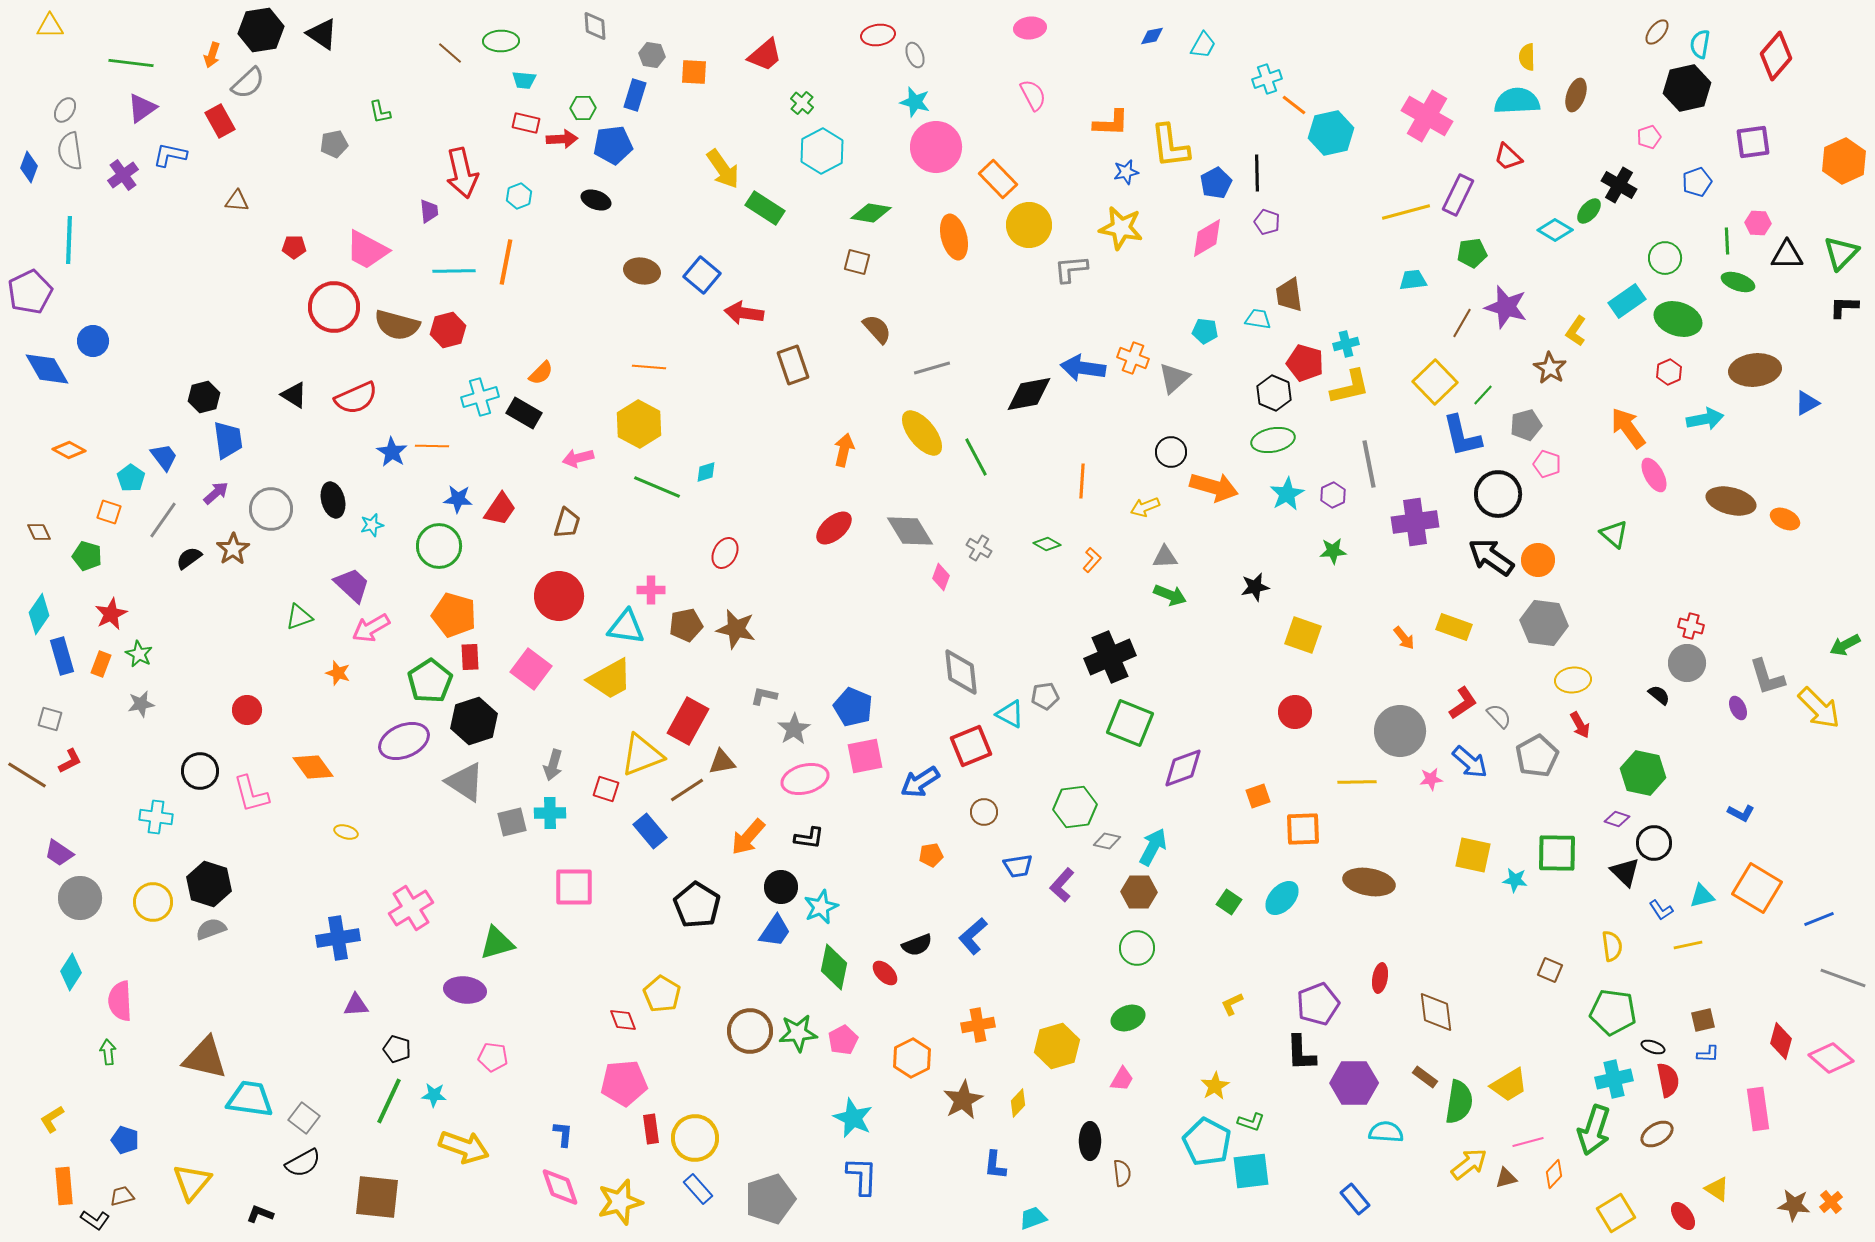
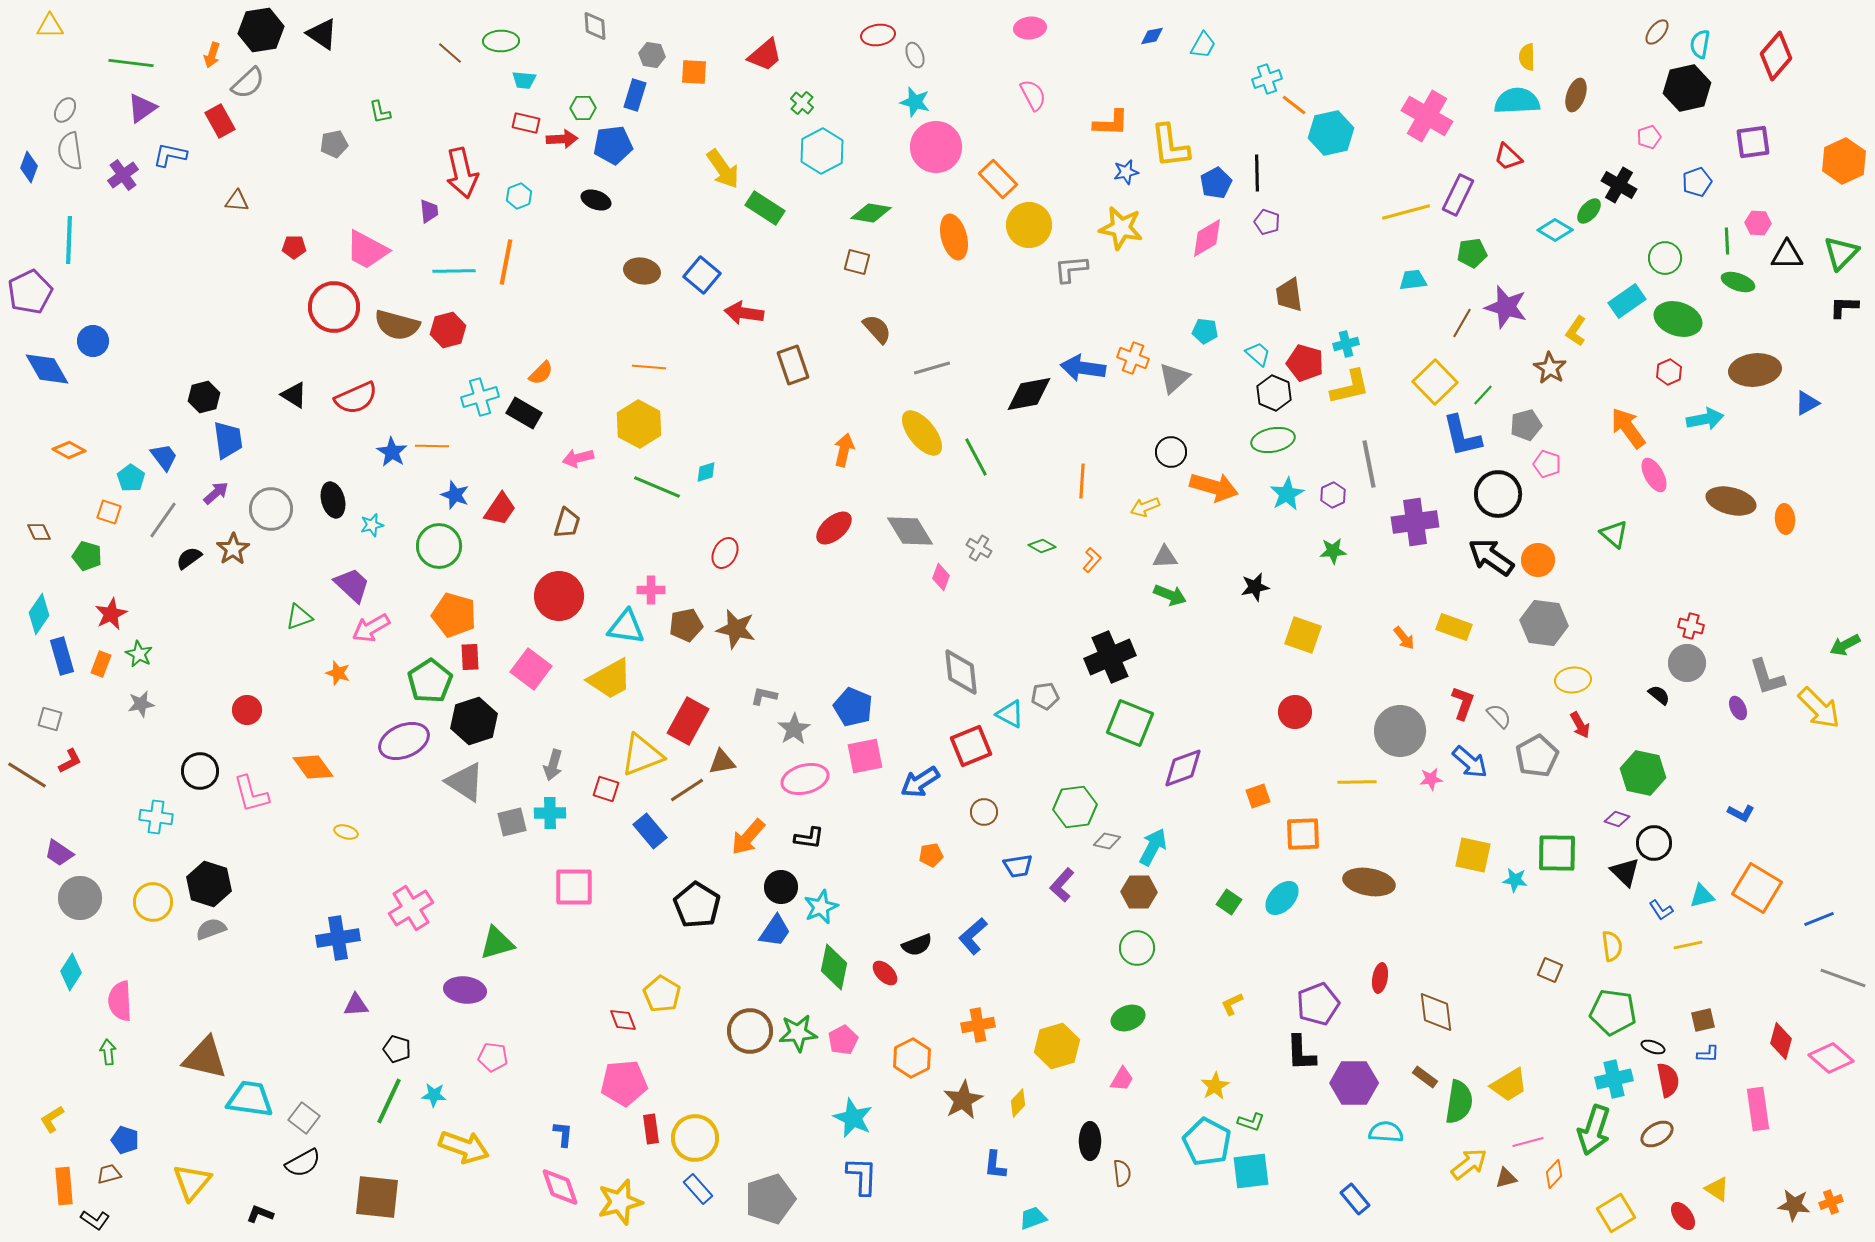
cyan trapezoid at (1258, 319): moved 35 px down; rotated 32 degrees clockwise
blue star at (458, 499): moved 3 px left, 4 px up; rotated 16 degrees clockwise
orange ellipse at (1785, 519): rotated 60 degrees clockwise
green diamond at (1047, 544): moved 5 px left, 2 px down
red L-shape at (1463, 703): rotated 36 degrees counterclockwise
orange square at (1303, 829): moved 5 px down
brown trapezoid at (122, 1196): moved 13 px left, 22 px up
orange cross at (1831, 1202): rotated 20 degrees clockwise
